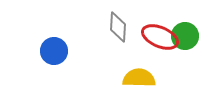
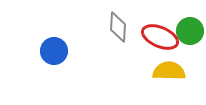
green circle: moved 5 px right, 5 px up
yellow semicircle: moved 30 px right, 7 px up
